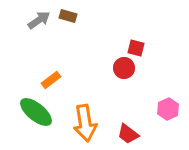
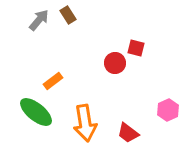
brown rectangle: moved 1 px up; rotated 42 degrees clockwise
gray arrow: rotated 15 degrees counterclockwise
red circle: moved 9 px left, 5 px up
orange rectangle: moved 2 px right, 1 px down
pink hexagon: moved 1 px down
red trapezoid: moved 1 px up
